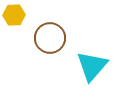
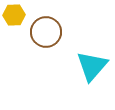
brown circle: moved 4 px left, 6 px up
